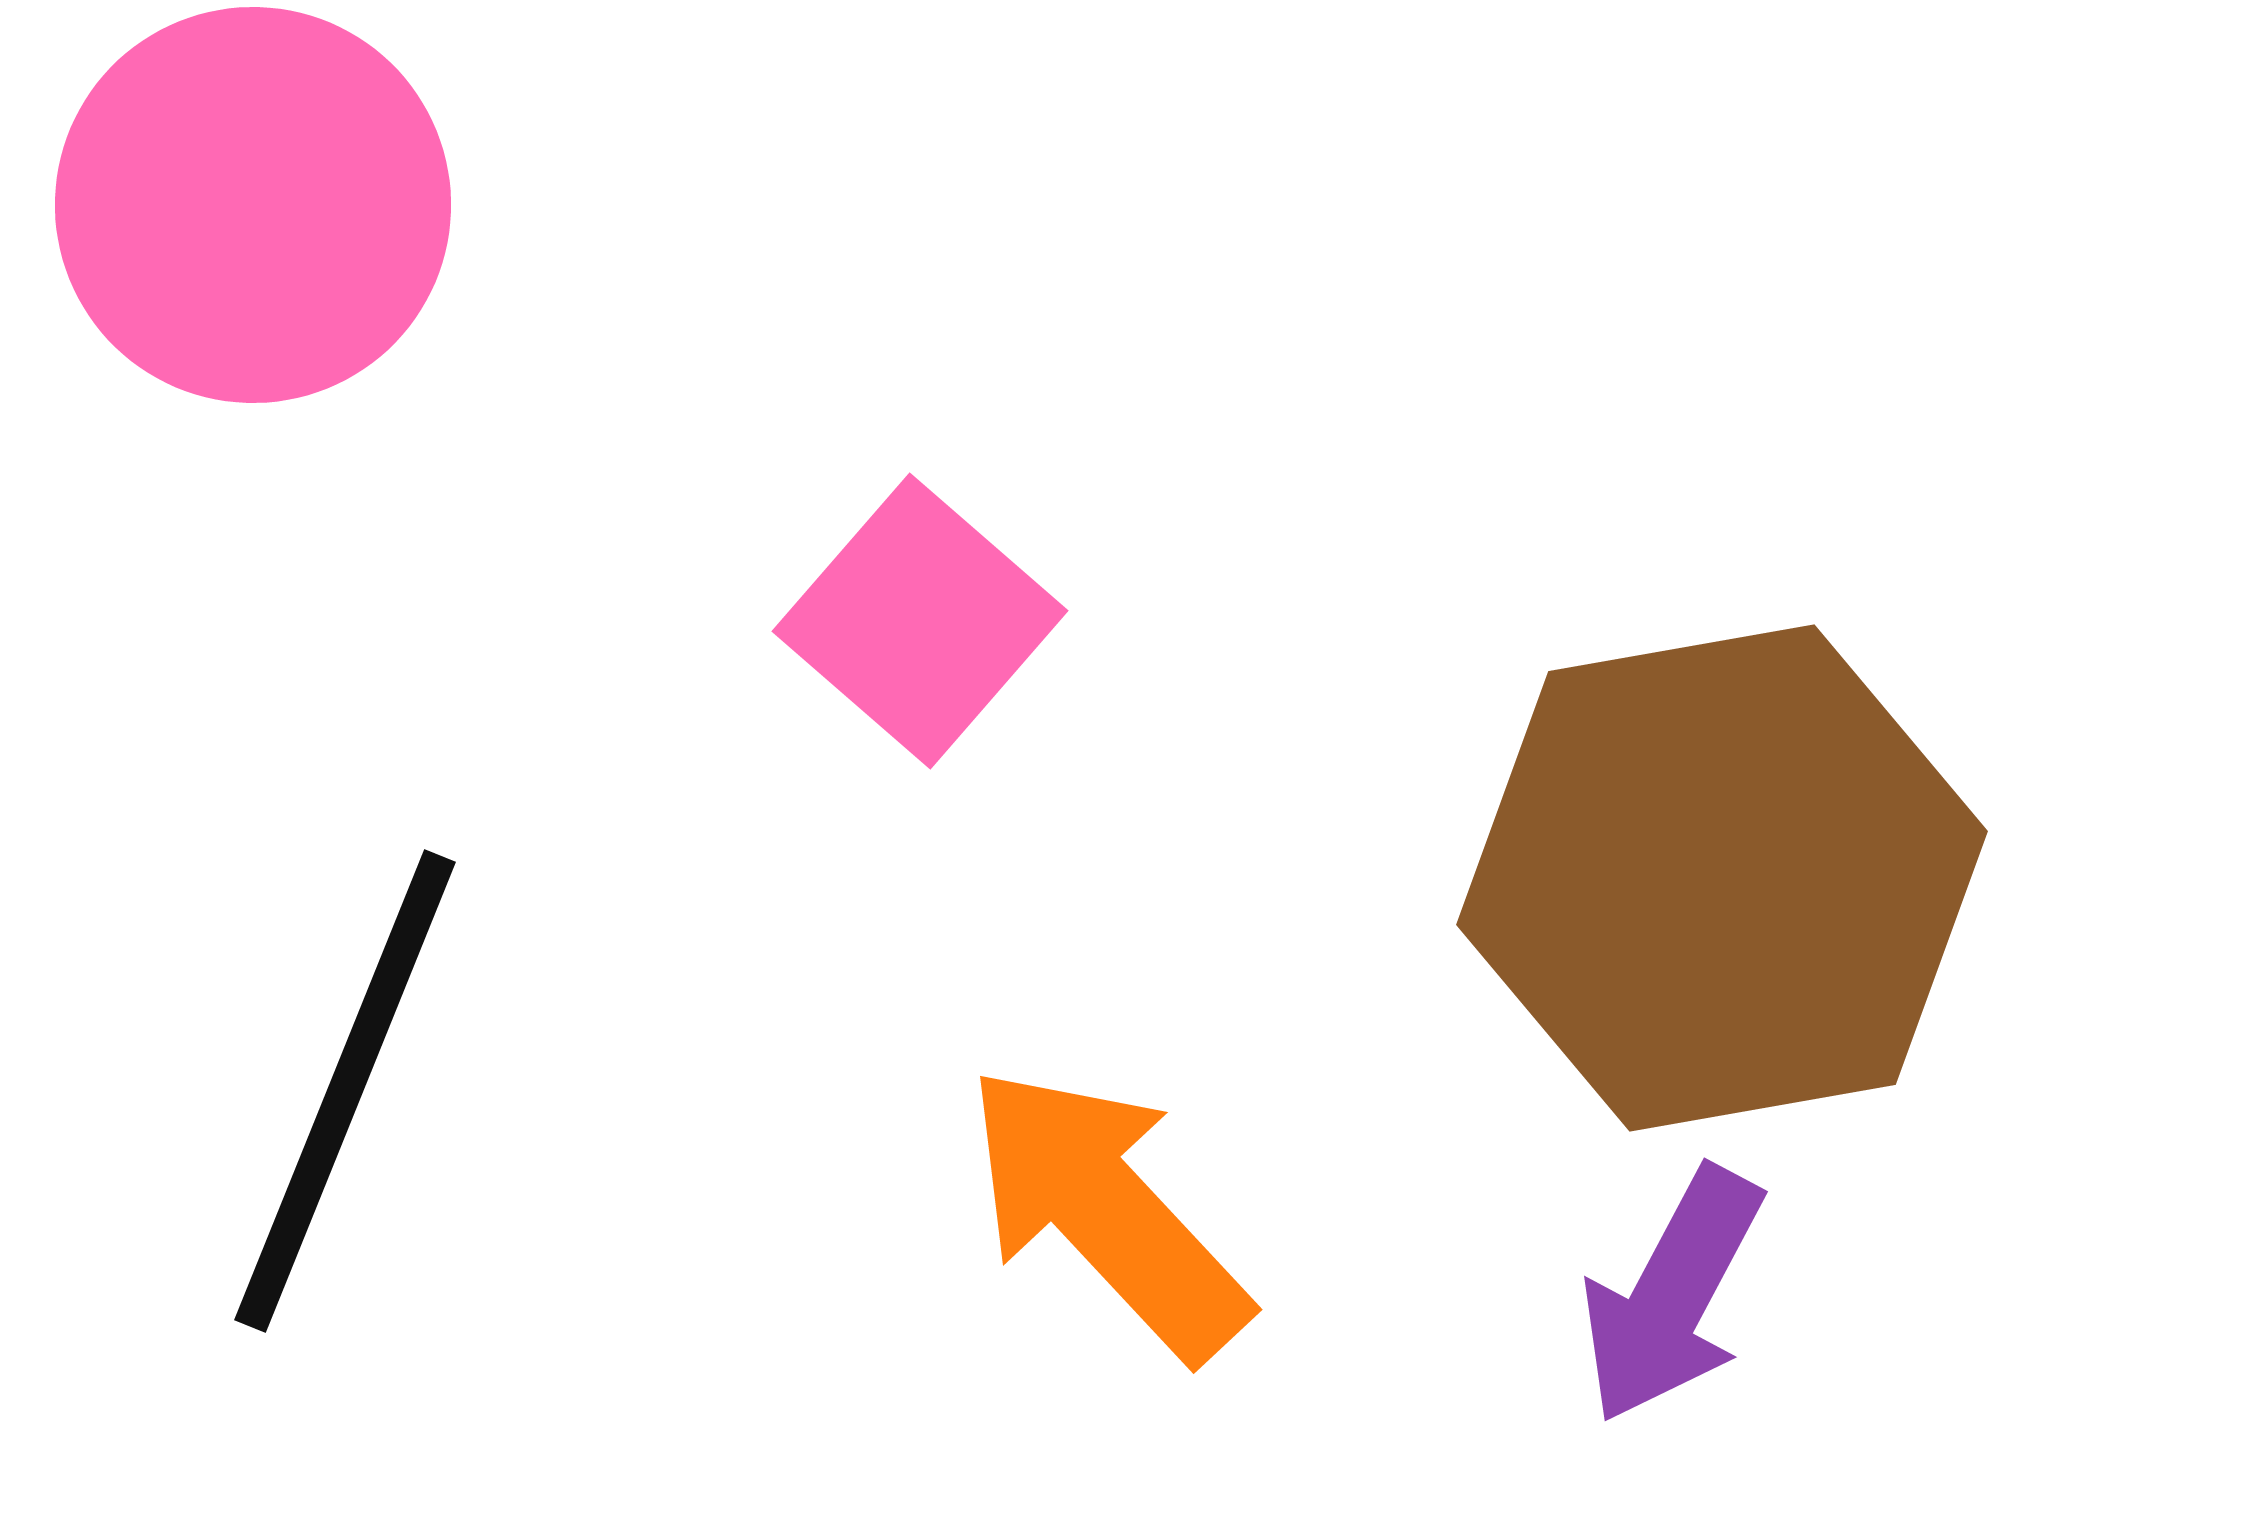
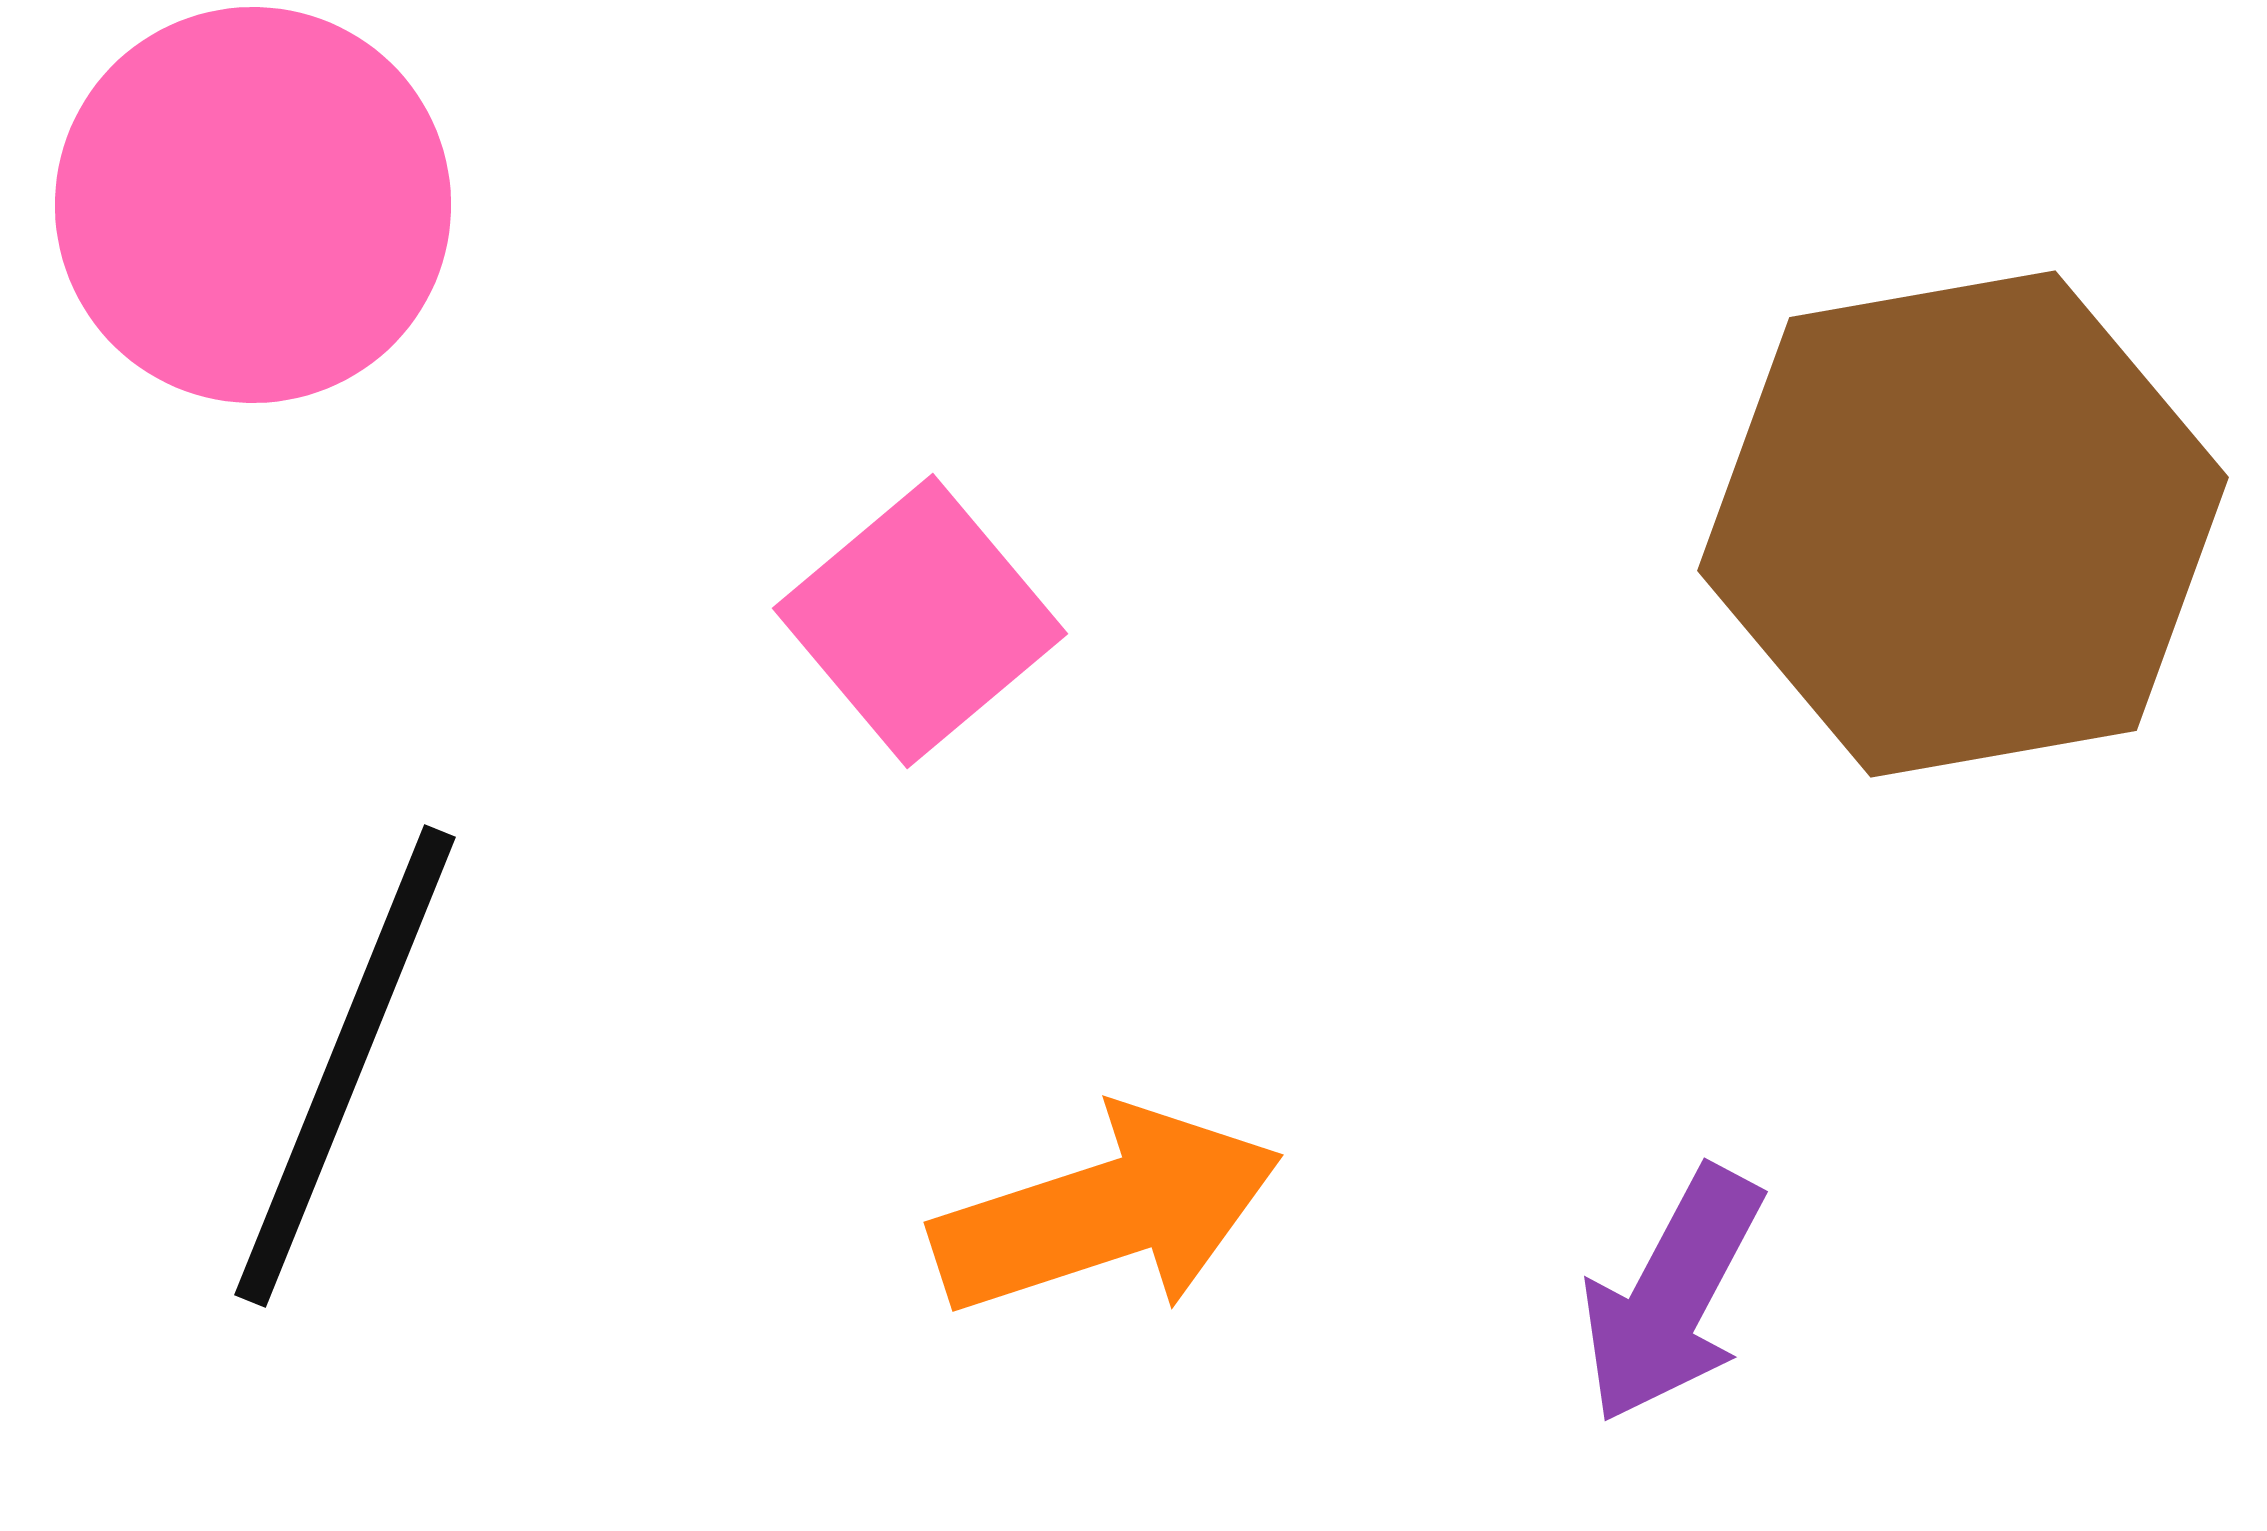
pink square: rotated 9 degrees clockwise
brown hexagon: moved 241 px right, 354 px up
black line: moved 25 px up
orange arrow: rotated 115 degrees clockwise
